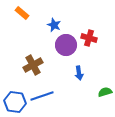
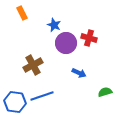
orange rectangle: rotated 24 degrees clockwise
purple circle: moved 2 px up
blue arrow: rotated 56 degrees counterclockwise
